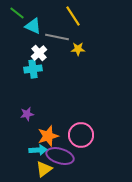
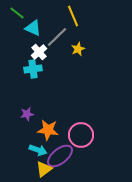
yellow line: rotated 10 degrees clockwise
cyan triangle: moved 2 px down
gray line: rotated 55 degrees counterclockwise
yellow star: rotated 24 degrees counterclockwise
white cross: moved 1 px up
orange star: moved 6 px up; rotated 25 degrees clockwise
cyan arrow: rotated 24 degrees clockwise
purple ellipse: rotated 56 degrees counterclockwise
